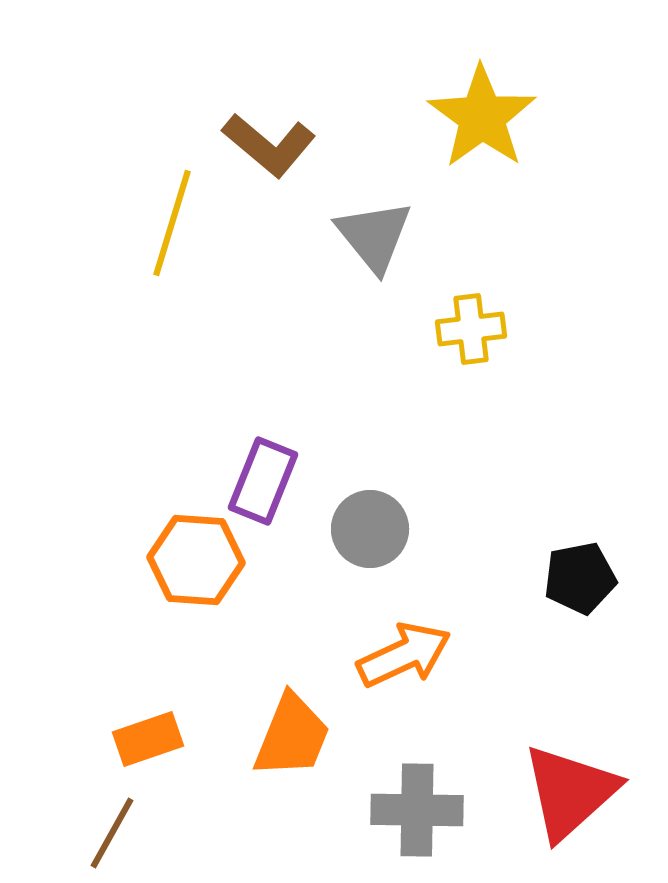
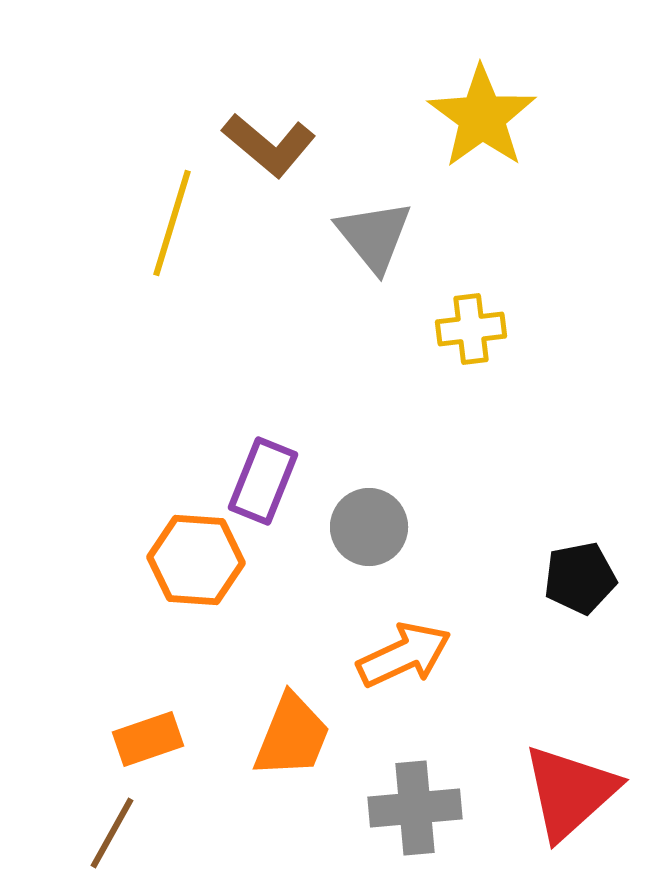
gray circle: moved 1 px left, 2 px up
gray cross: moved 2 px left, 2 px up; rotated 6 degrees counterclockwise
